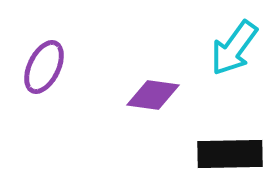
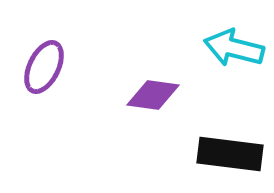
cyan arrow: rotated 68 degrees clockwise
black rectangle: rotated 8 degrees clockwise
